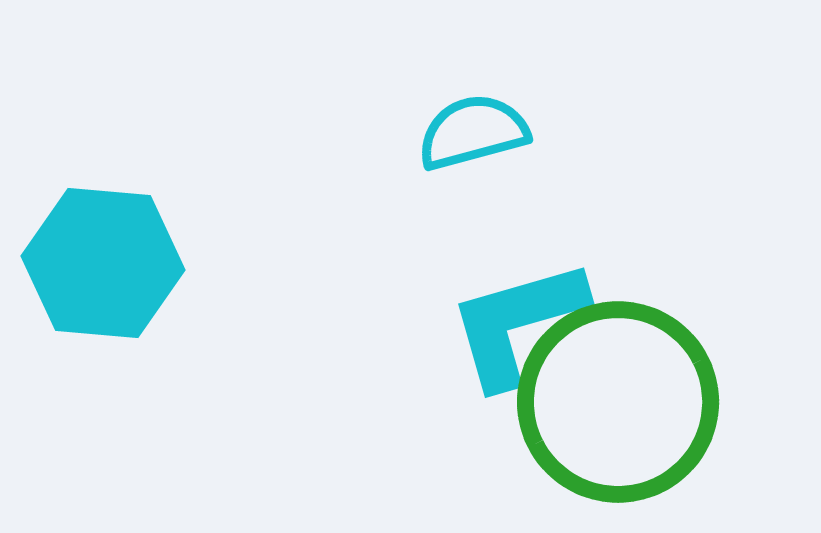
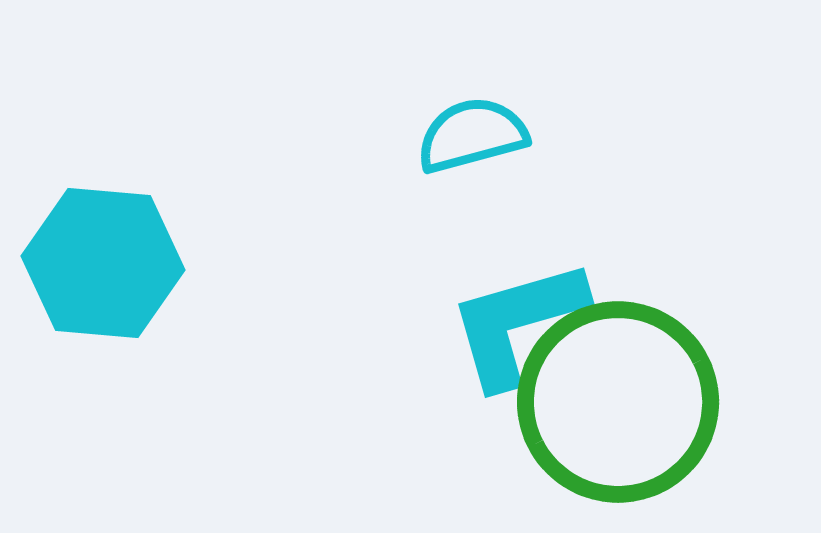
cyan semicircle: moved 1 px left, 3 px down
